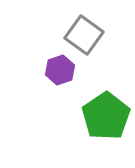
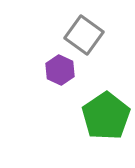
purple hexagon: rotated 16 degrees counterclockwise
